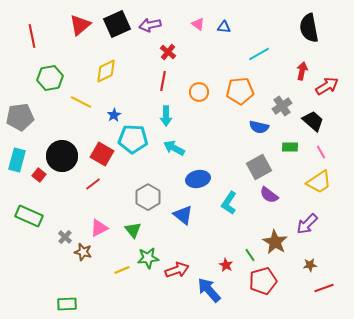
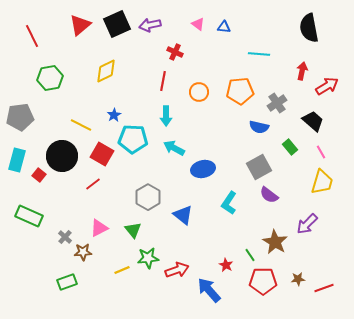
red line at (32, 36): rotated 15 degrees counterclockwise
red cross at (168, 52): moved 7 px right; rotated 14 degrees counterclockwise
cyan line at (259, 54): rotated 35 degrees clockwise
yellow line at (81, 102): moved 23 px down
gray cross at (282, 106): moved 5 px left, 3 px up
green rectangle at (290, 147): rotated 49 degrees clockwise
blue ellipse at (198, 179): moved 5 px right, 10 px up
yellow trapezoid at (319, 182): moved 3 px right; rotated 40 degrees counterclockwise
brown star at (83, 252): rotated 18 degrees counterclockwise
brown star at (310, 265): moved 12 px left, 14 px down
red pentagon at (263, 281): rotated 16 degrees clockwise
green rectangle at (67, 304): moved 22 px up; rotated 18 degrees counterclockwise
